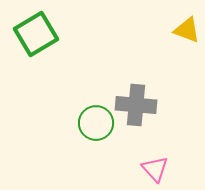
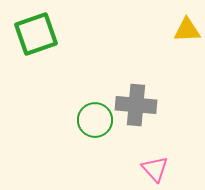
yellow triangle: rotated 24 degrees counterclockwise
green square: rotated 12 degrees clockwise
green circle: moved 1 px left, 3 px up
